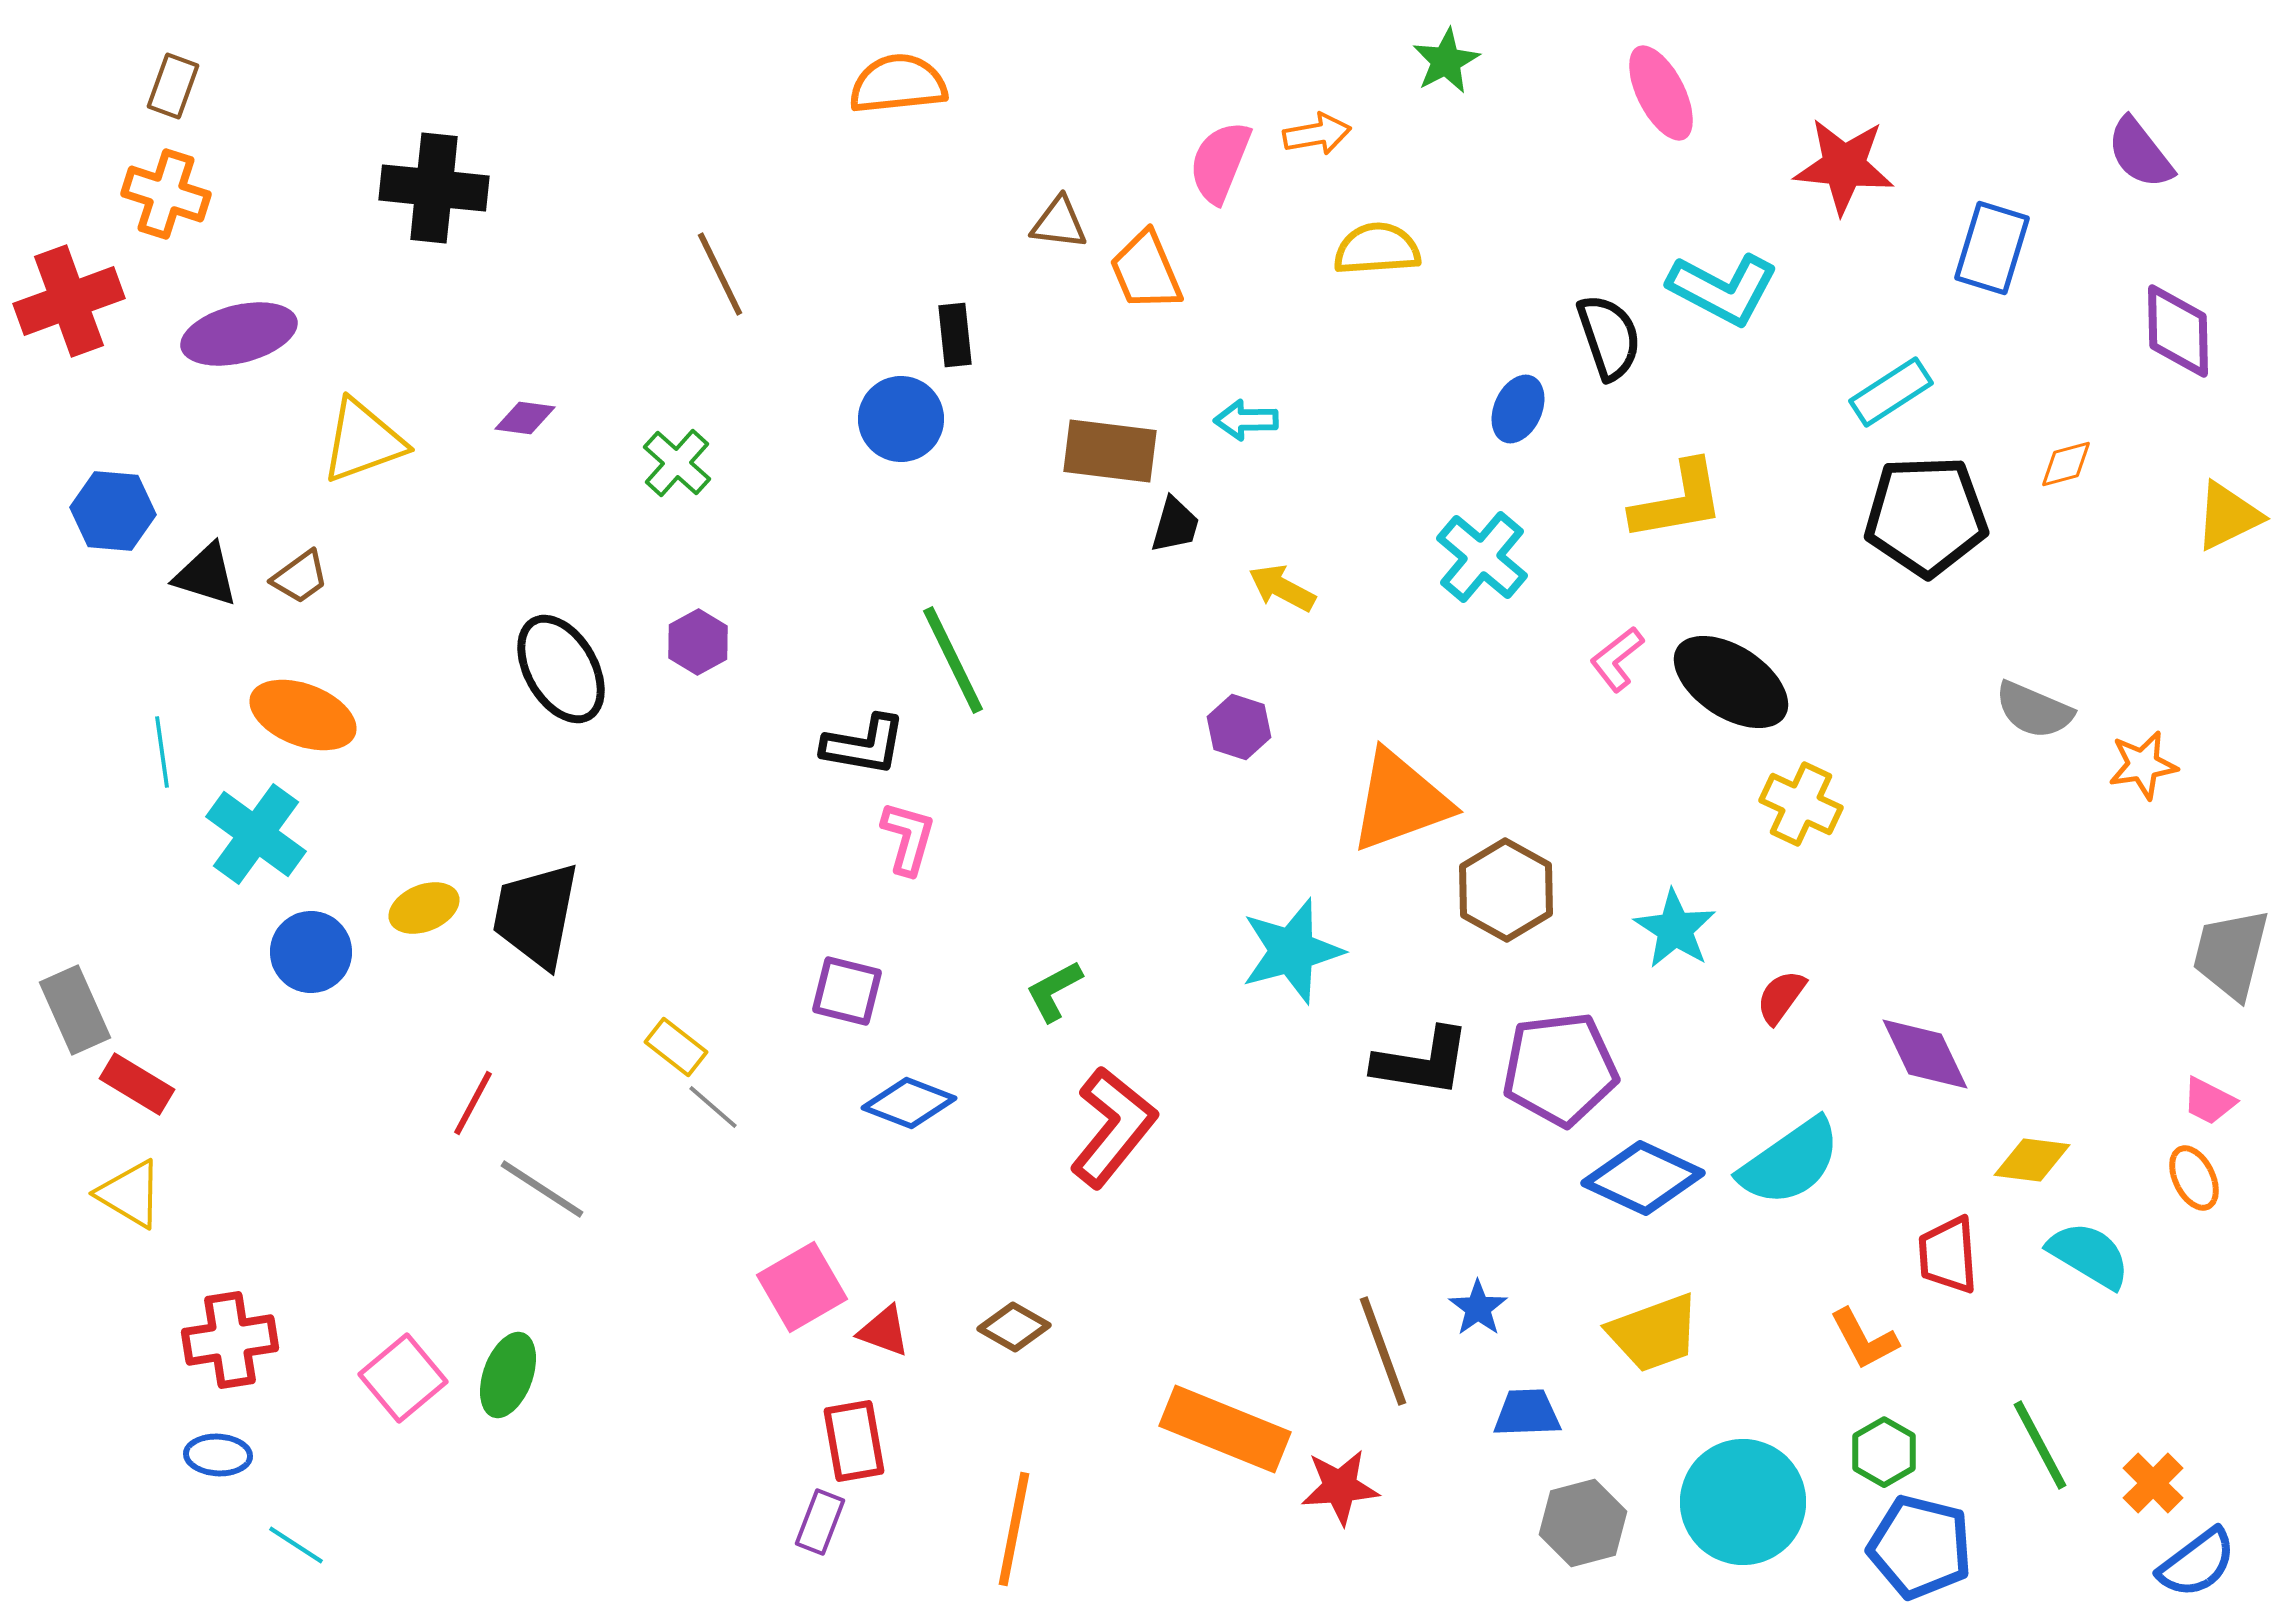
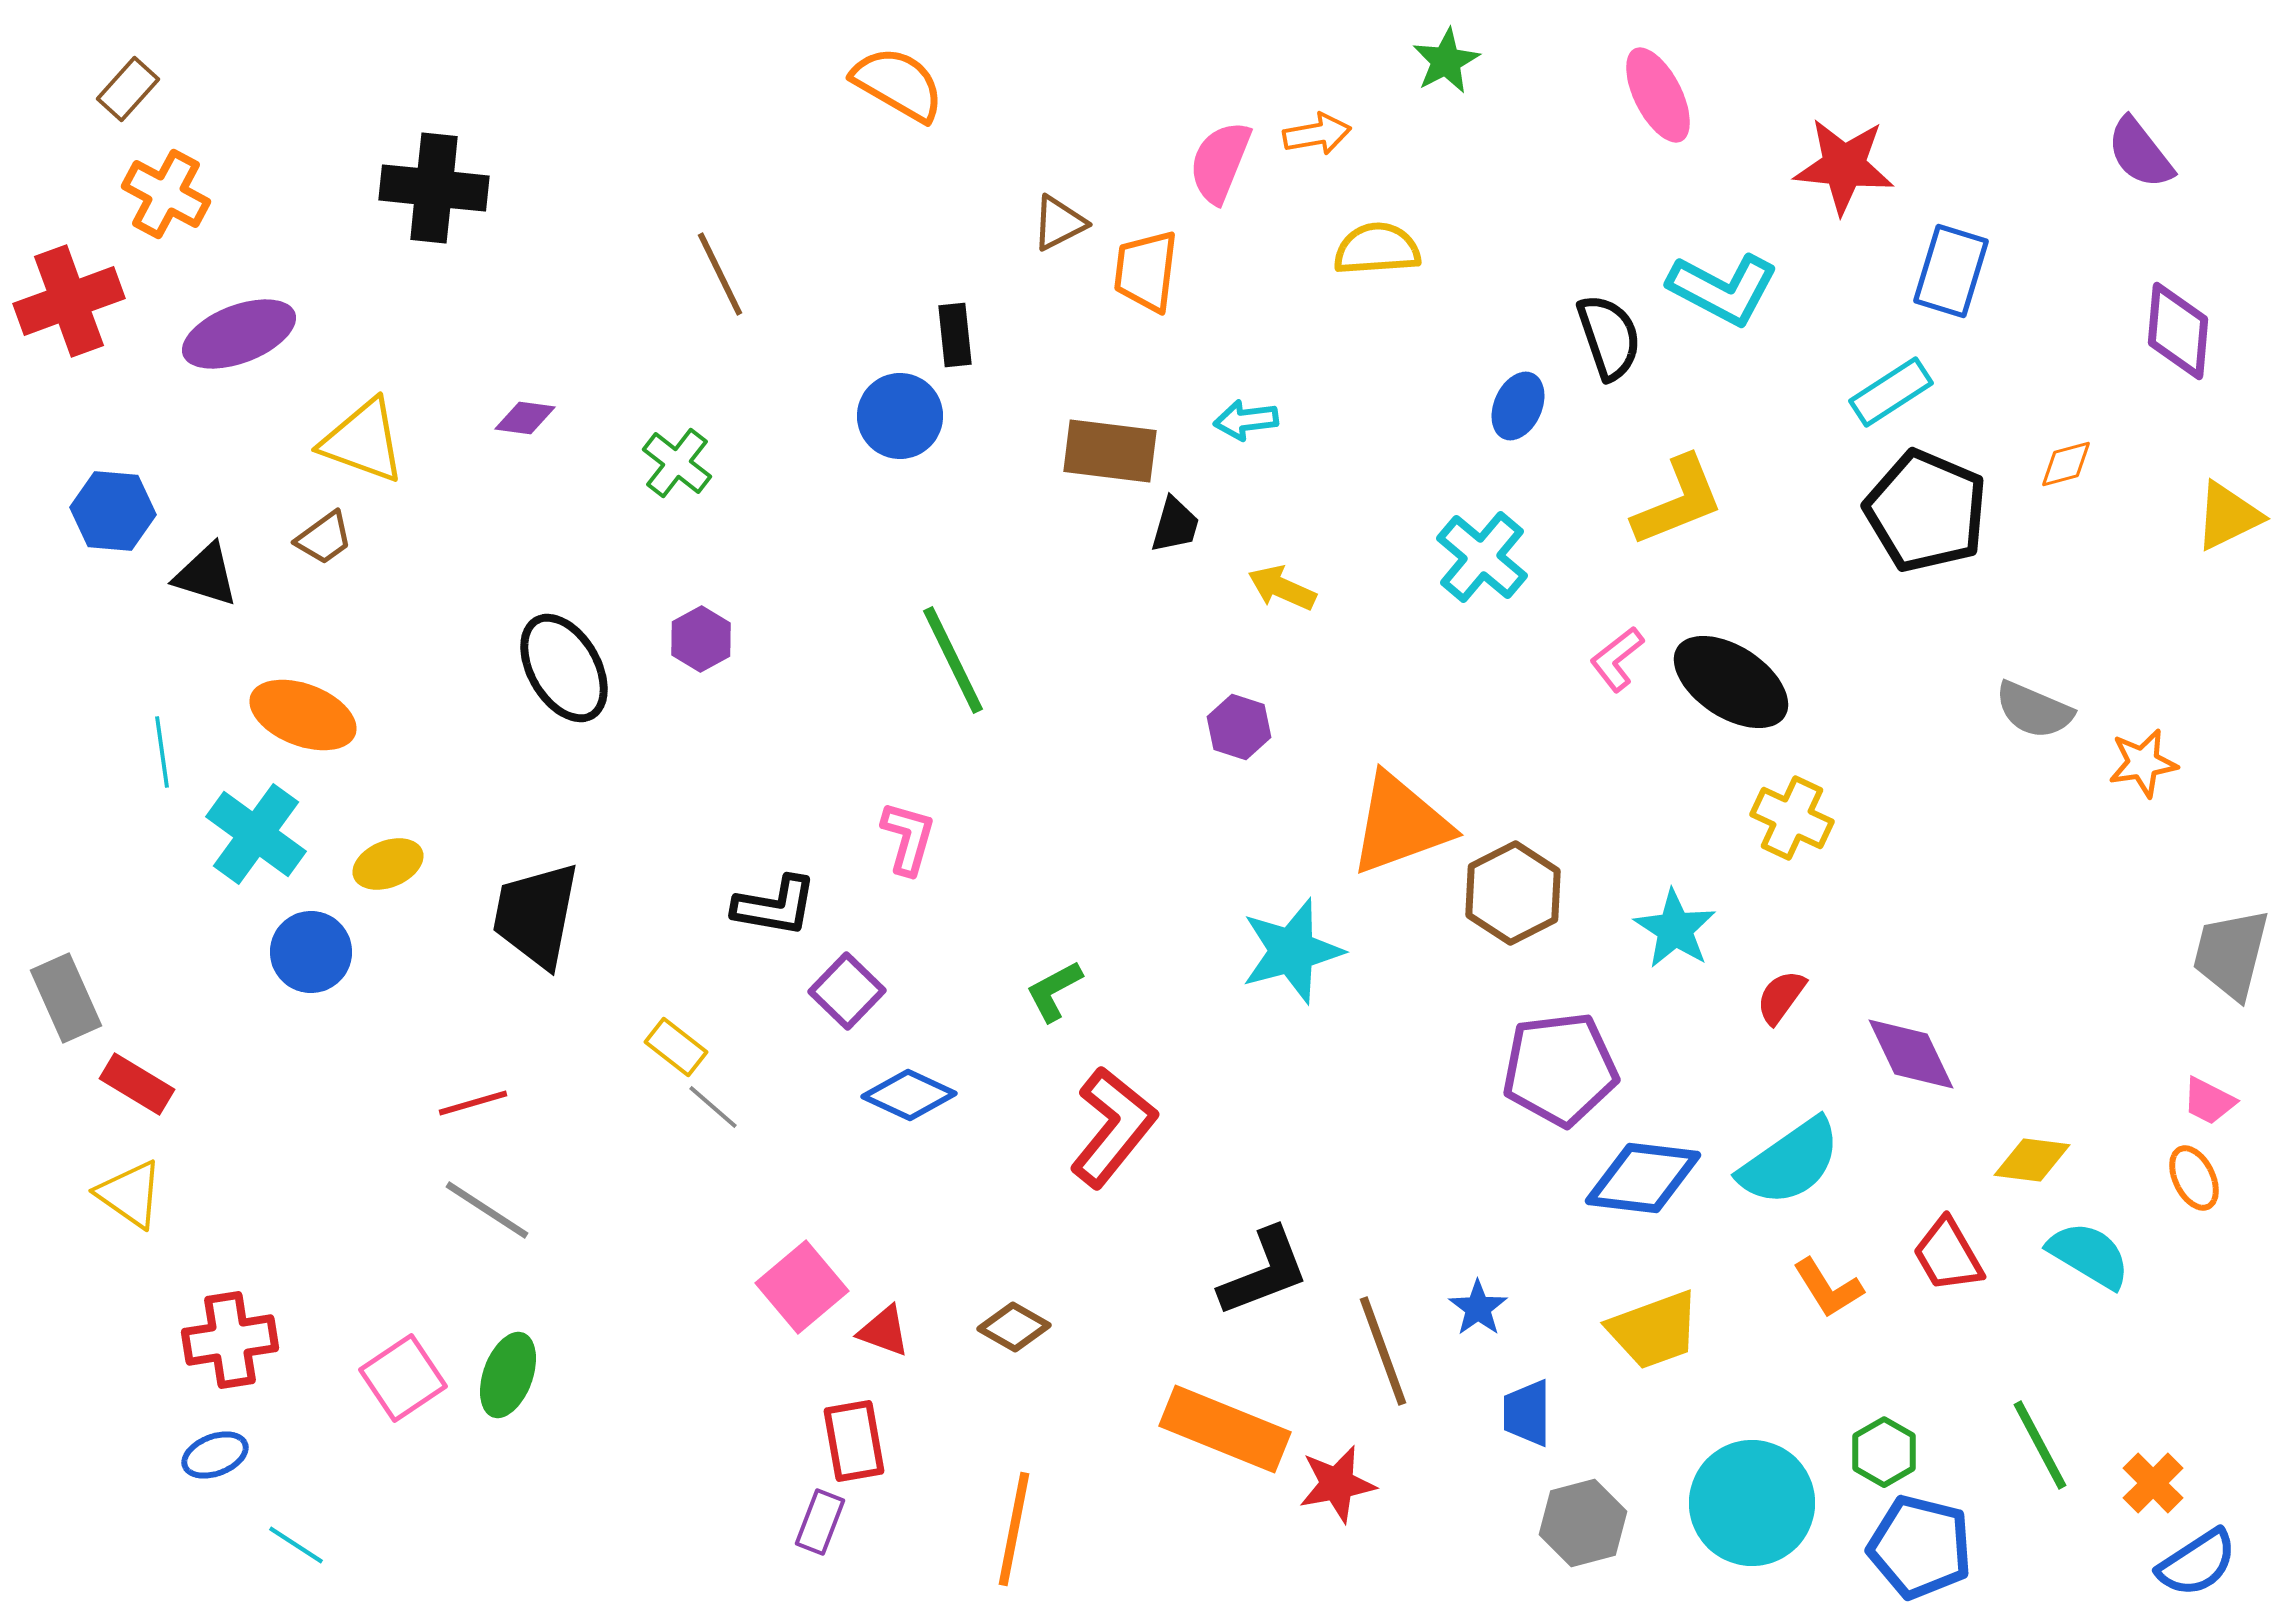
orange semicircle at (898, 84): rotated 36 degrees clockwise
brown rectangle at (173, 86): moved 45 px left, 3 px down; rotated 22 degrees clockwise
pink ellipse at (1661, 93): moved 3 px left, 2 px down
orange cross at (166, 194): rotated 10 degrees clockwise
brown triangle at (1059, 223): rotated 34 degrees counterclockwise
blue rectangle at (1992, 248): moved 41 px left, 23 px down
orange trapezoid at (1146, 271): rotated 30 degrees clockwise
purple diamond at (2178, 331): rotated 6 degrees clockwise
purple ellipse at (239, 334): rotated 7 degrees counterclockwise
blue ellipse at (1518, 409): moved 3 px up
blue circle at (901, 419): moved 1 px left, 3 px up
cyan arrow at (1246, 420): rotated 6 degrees counterclockwise
yellow triangle at (363, 441): rotated 40 degrees clockwise
green cross at (677, 463): rotated 4 degrees counterclockwise
yellow L-shape at (1678, 501): rotated 12 degrees counterclockwise
black pentagon at (1926, 516): moved 5 px up; rotated 25 degrees clockwise
brown trapezoid at (300, 577): moved 24 px right, 39 px up
yellow arrow at (1282, 588): rotated 4 degrees counterclockwise
purple hexagon at (698, 642): moved 3 px right, 3 px up
black ellipse at (561, 669): moved 3 px right, 1 px up
black L-shape at (864, 745): moved 89 px left, 161 px down
orange star at (2143, 765): moved 2 px up
orange triangle at (1400, 801): moved 23 px down
yellow cross at (1801, 804): moved 9 px left, 14 px down
brown hexagon at (1506, 890): moved 7 px right, 3 px down; rotated 4 degrees clockwise
yellow ellipse at (424, 908): moved 36 px left, 44 px up
purple square at (847, 991): rotated 30 degrees clockwise
gray rectangle at (75, 1010): moved 9 px left, 12 px up
purple diamond at (1925, 1054): moved 14 px left
black L-shape at (1422, 1062): moved 158 px left, 210 px down; rotated 30 degrees counterclockwise
red line at (473, 1103): rotated 46 degrees clockwise
blue diamond at (909, 1103): moved 8 px up; rotated 4 degrees clockwise
blue diamond at (1643, 1178): rotated 18 degrees counterclockwise
gray line at (542, 1189): moved 55 px left, 21 px down
yellow triangle at (130, 1194): rotated 4 degrees clockwise
red trapezoid at (1948, 1255): rotated 26 degrees counterclockwise
pink square at (802, 1287): rotated 10 degrees counterclockwise
yellow trapezoid at (1654, 1333): moved 3 px up
orange L-shape at (1864, 1339): moved 36 px left, 51 px up; rotated 4 degrees counterclockwise
pink square at (403, 1378): rotated 6 degrees clockwise
blue trapezoid at (1527, 1413): rotated 88 degrees counterclockwise
blue ellipse at (218, 1455): moved 3 px left; rotated 24 degrees counterclockwise
red star at (1340, 1487): moved 3 px left, 3 px up; rotated 6 degrees counterclockwise
cyan circle at (1743, 1502): moved 9 px right, 1 px down
blue semicircle at (2197, 1563): rotated 4 degrees clockwise
